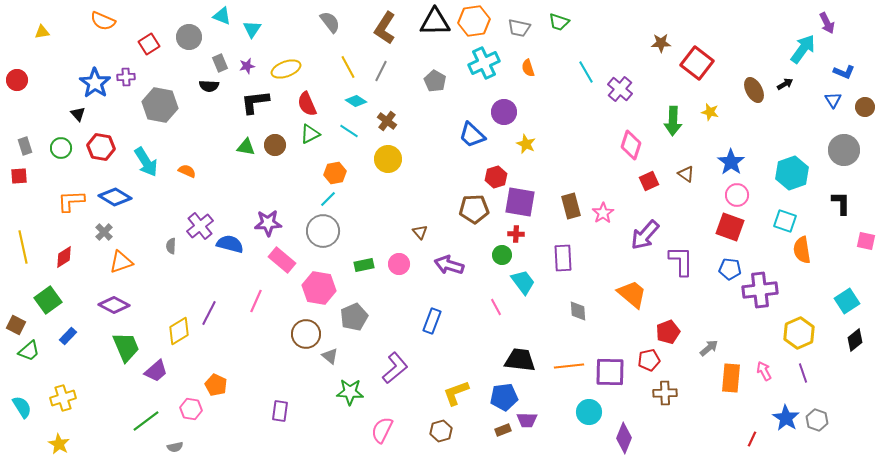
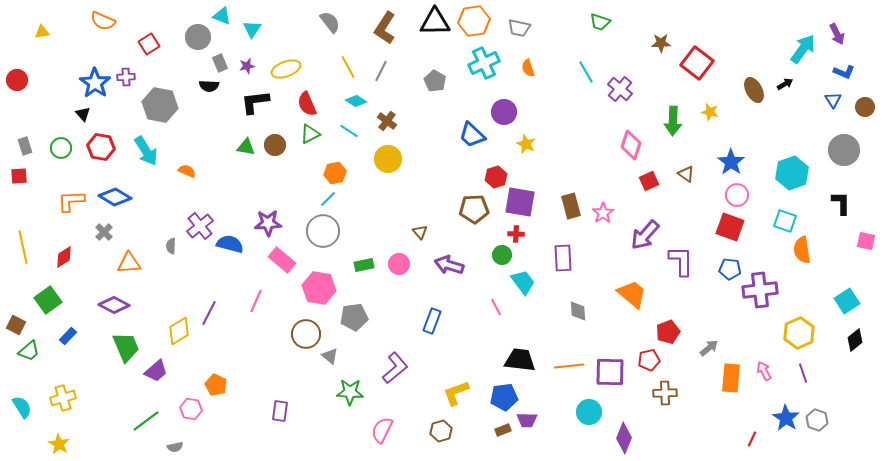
green trapezoid at (559, 22): moved 41 px right
purple arrow at (827, 23): moved 10 px right, 11 px down
gray circle at (189, 37): moved 9 px right
black triangle at (78, 114): moved 5 px right
cyan arrow at (146, 162): moved 11 px up
orange triangle at (121, 262): moved 8 px right, 1 px down; rotated 15 degrees clockwise
gray pentagon at (354, 317): rotated 16 degrees clockwise
